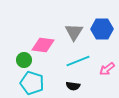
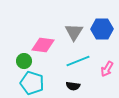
green circle: moved 1 px down
pink arrow: rotated 21 degrees counterclockwise
